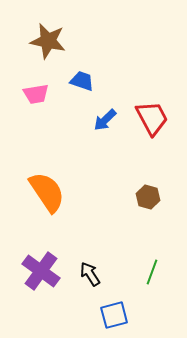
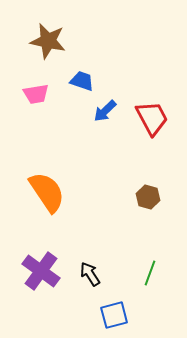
blue arrow: moved 9 px up
green line: moved 2 px left, 1 px down
